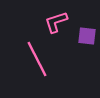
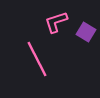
purple square: moved 1 px left, 4 px up; rotated 24 degrees clockwise
